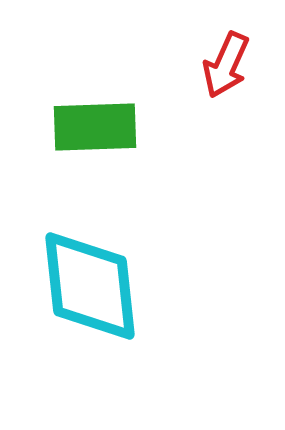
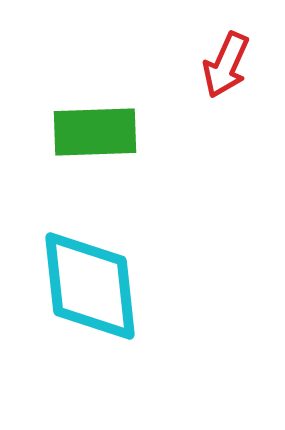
green rectangle: moved 5 px down
